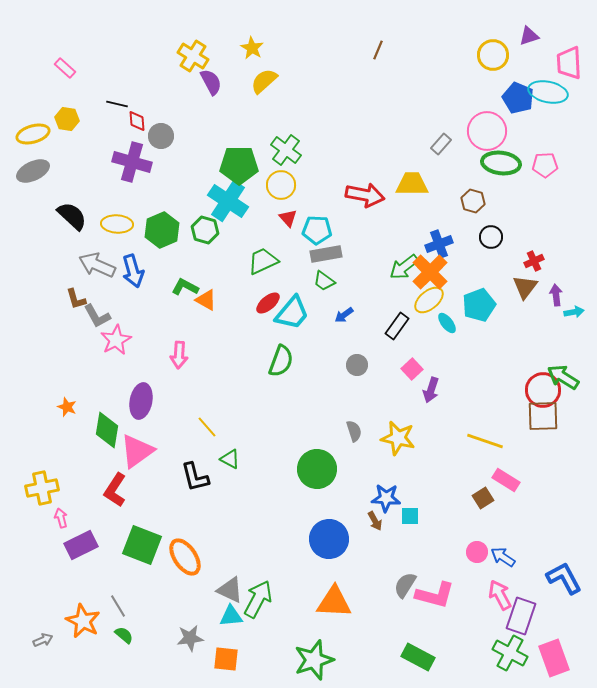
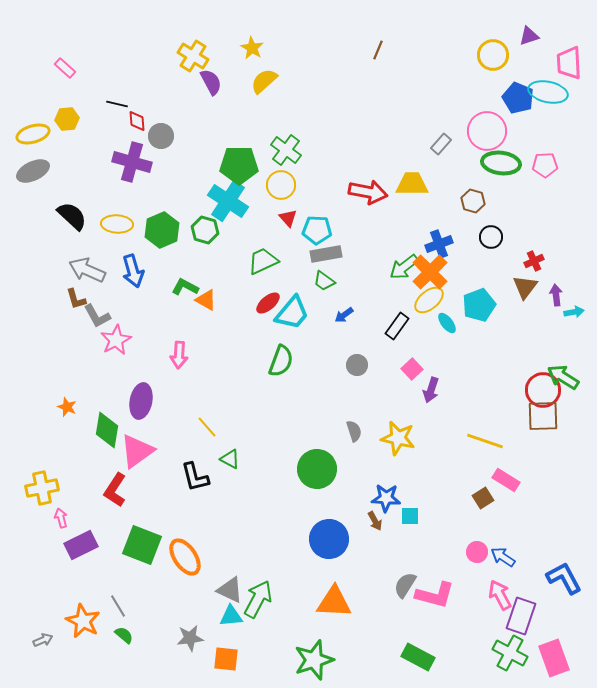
yellow hexagon at (67, 119): rotated 15 degrees counterclockwise
red arrow at (365, 195): moved 3 px right, 3 px up
gray arrow at (97, 265): moved 10 px left, 5 px down
